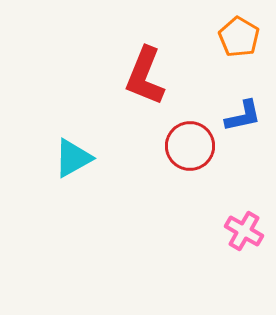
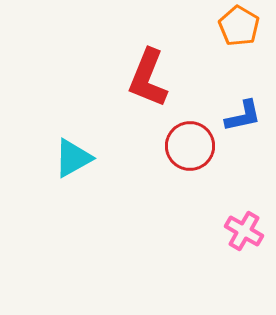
orange pentagon: moved 11 px up
red L-shape: moved 3 px right, 2 px down
